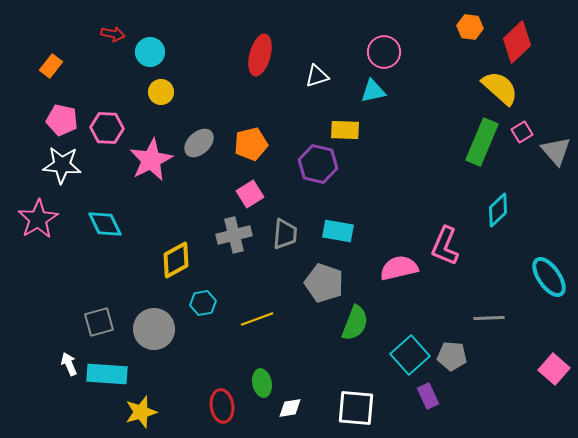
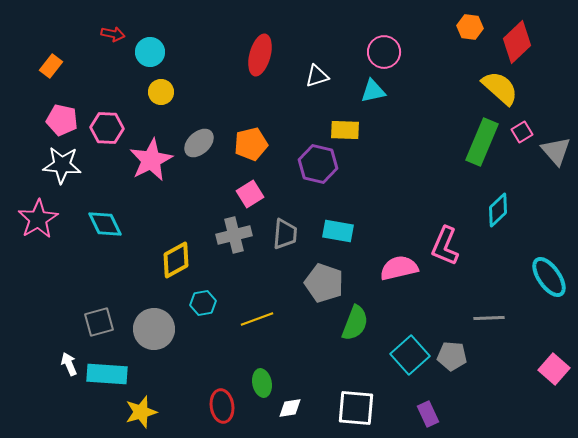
purple rectangle at (428, 396): moved 18 px down
